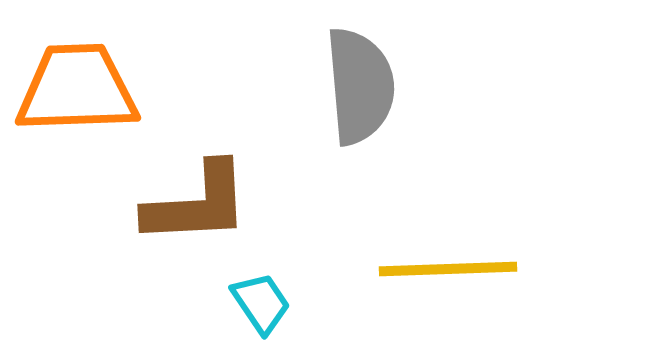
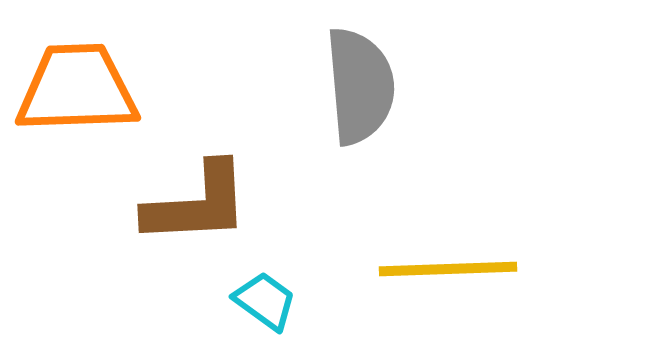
cyan trapezoid: moved 4 px right, 2 px up; rotated 20 degrees counterclockwise
